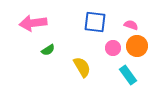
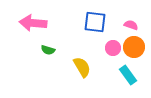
pink arrow: rotated 12 degrees clockwise
orange circle: moved 3 px left, 1 px down
green semicircle: rotated 48 degrees clockwise
